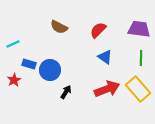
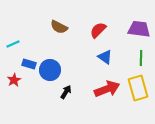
yellow rectangle: moved 1 px up; rotated 25 degrees clockwise
